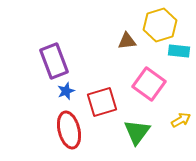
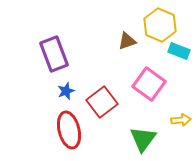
yellow hexagon: rotated 20 degrees counterclockwise
brown triangle: rotated 12 degrees counterclockwise
cyan rectangle: rotated 15 degrees clockwise
purple rectangle: moved 7 px up
red square: rotated 20 degrees counterclockwise
yellow arrow: rotated 24 degrees clockwise
green triangle: moved 6 px right, 7 px down
